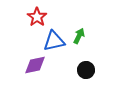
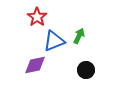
blue triangle: rotated 10 degrees counterclockwise
